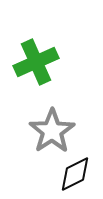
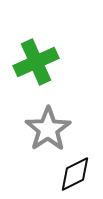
gray star: moved 4 px left, 2 px up
